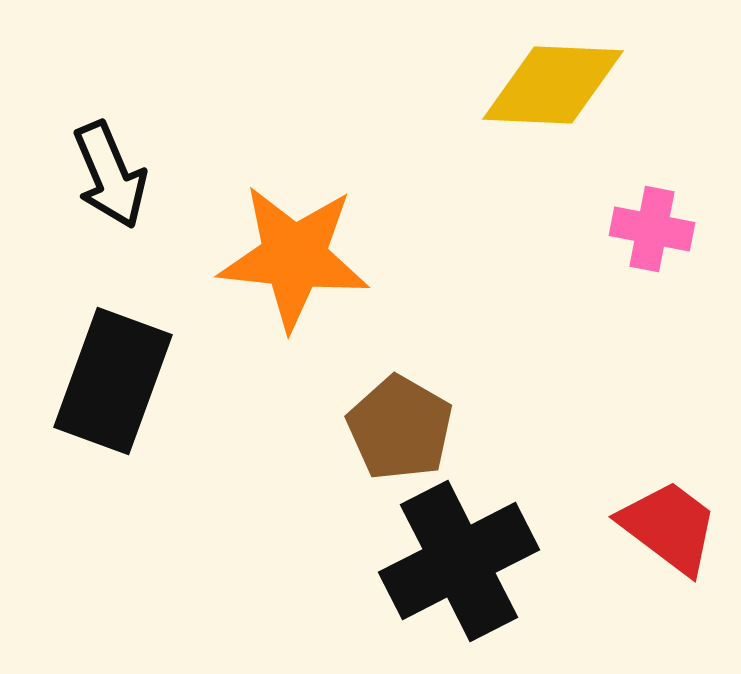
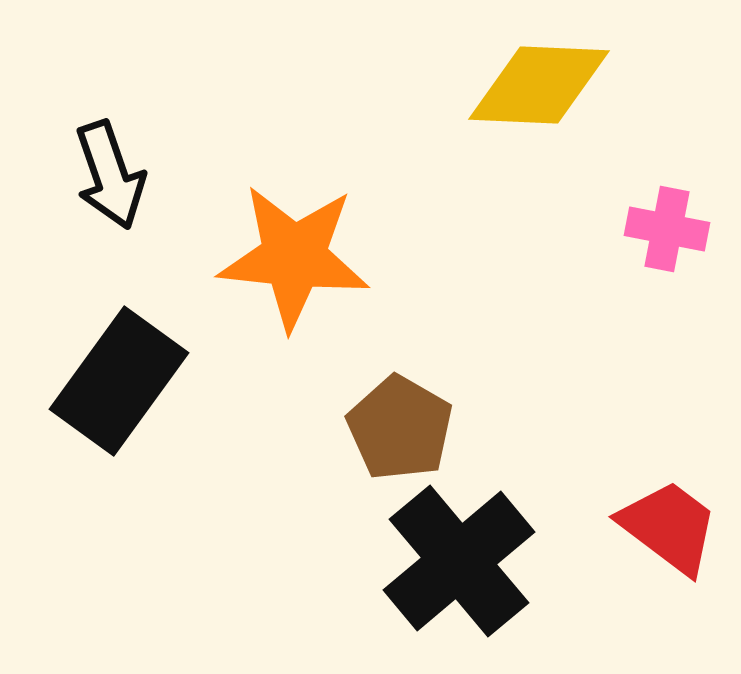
yellow diamond: moved 14 px left
black arrow: rotated 4 degrees clockwise
pink cross: moved 15 px right
black rectangle: moved 6 px right; rotated 16 degrees clockwise
black cross: rotated 13 degrees counterclockwise
